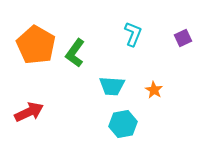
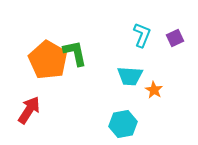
cyan L-shape: moved 9 px right, 1 px down
purple square: moved 8 px left
orange pentagon: moved 12 px right, 15 px down
green L-shape: rotated 132 degrees clockwise
cyan trapezoid: moved 18 px right, 10 px up
red arrow: moved 2 px up; rotated 32 degrees counterclockwise
